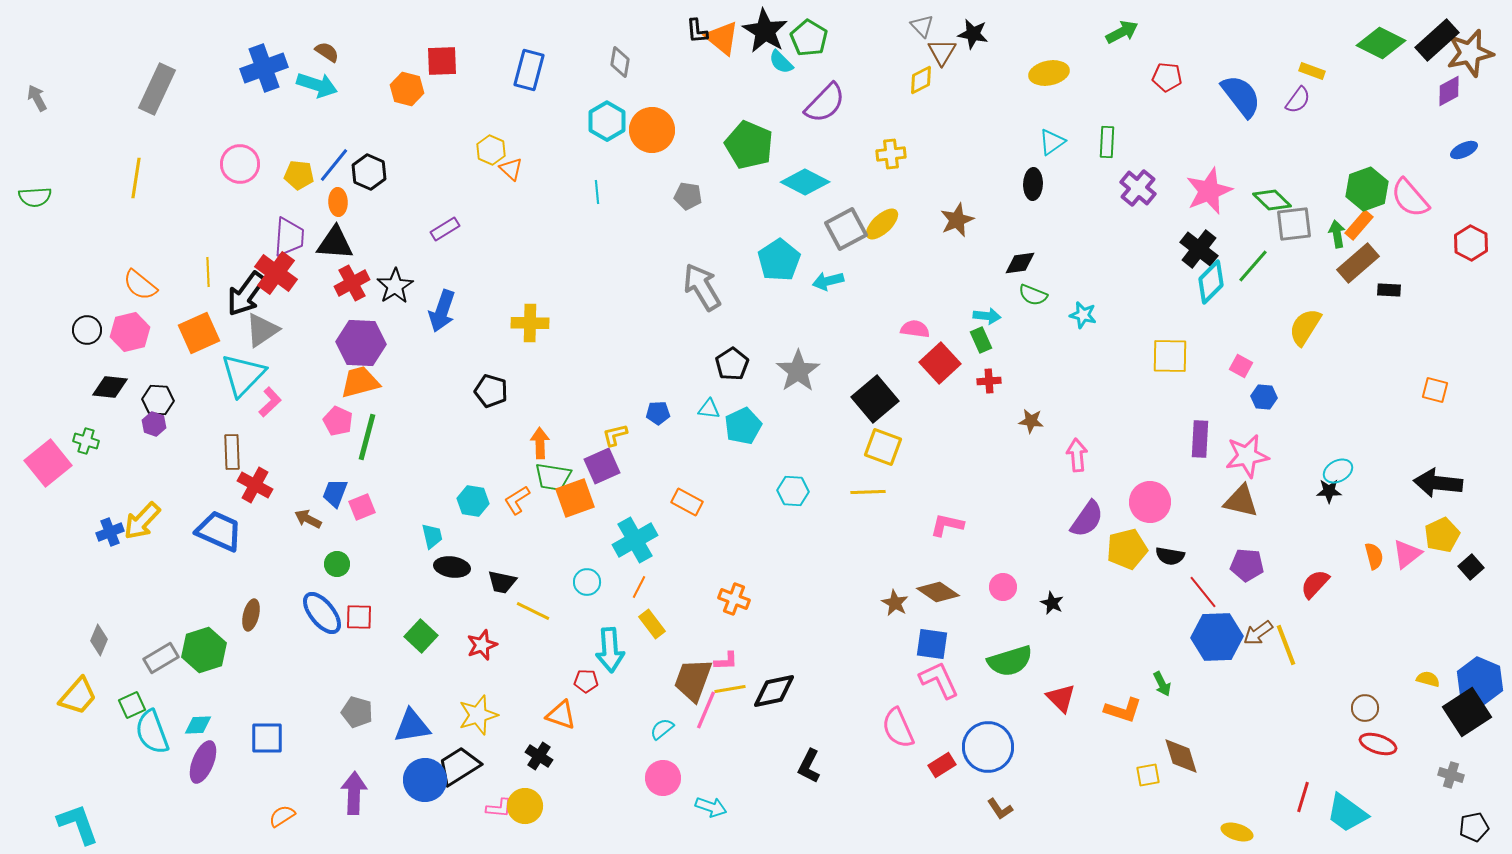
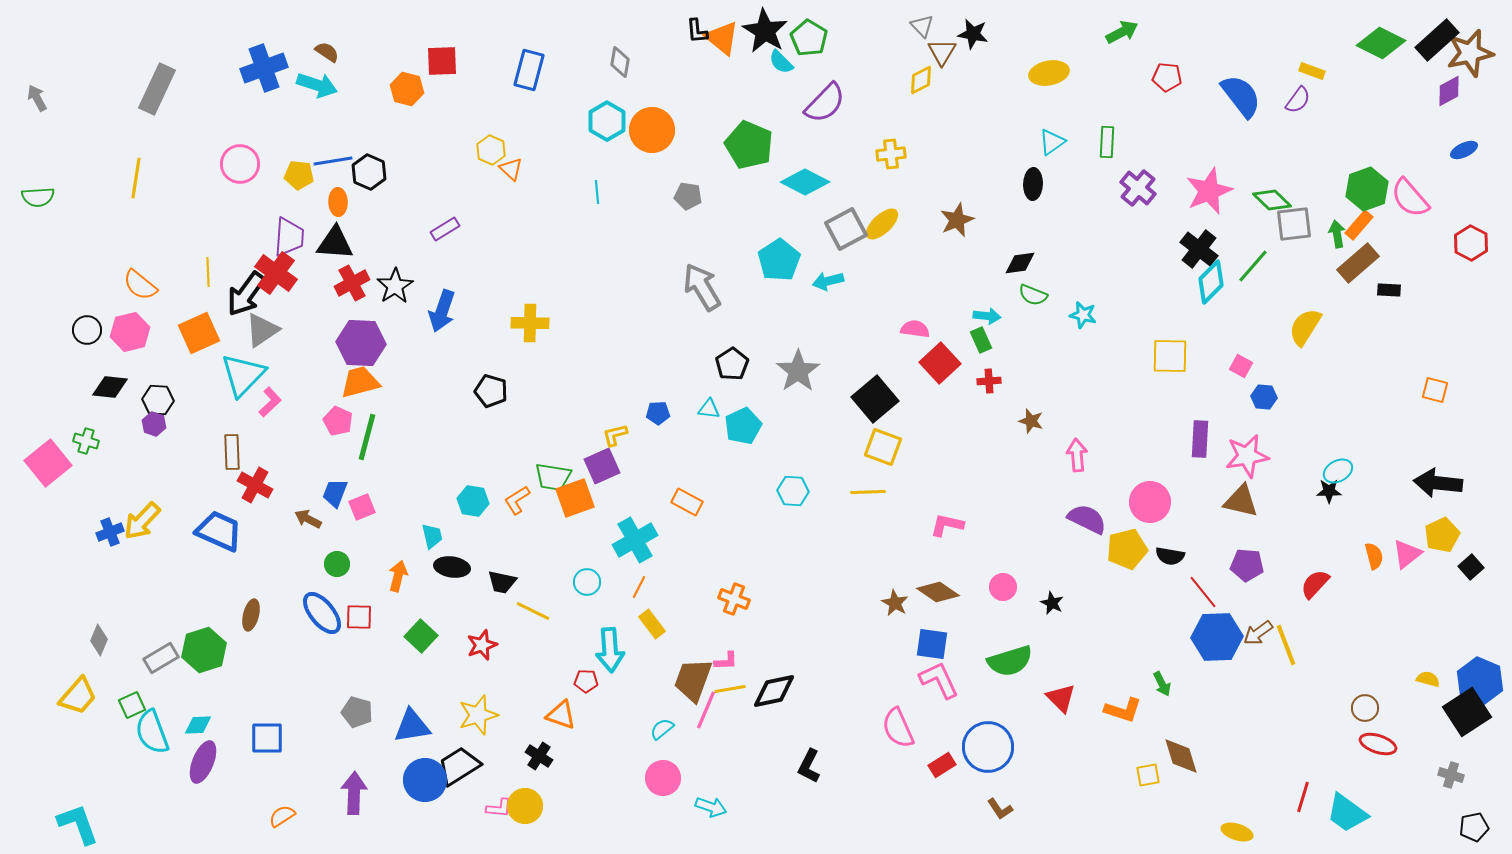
blue line at (334, 165): moved 1 px left, 4 px up; rotated 42 degrees clockwise
green semicircle at (35, 197): moved 3 px right
brown star at (1031, 421): rotated 10 degrees clockwise
orange arrow at (540, 443): moved 142 px left, 133 px down; rotated 16 degrees clockwise
purple semicircle at (1087, 519): rotated 99 degrees counterclockwise
